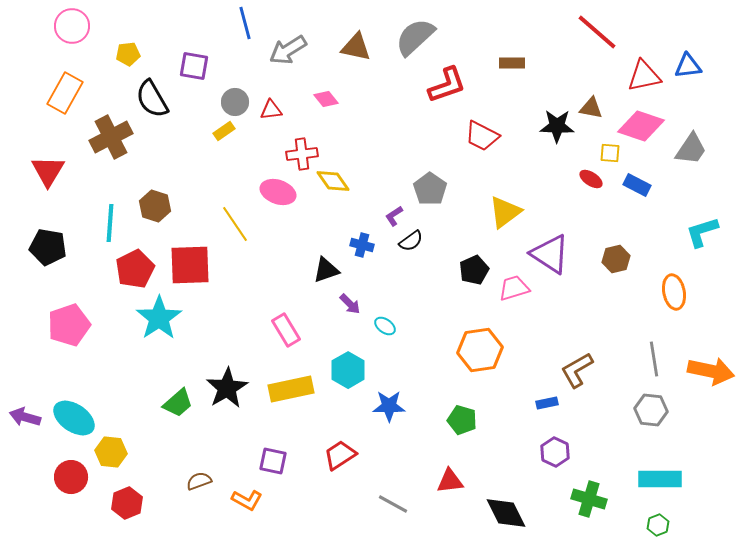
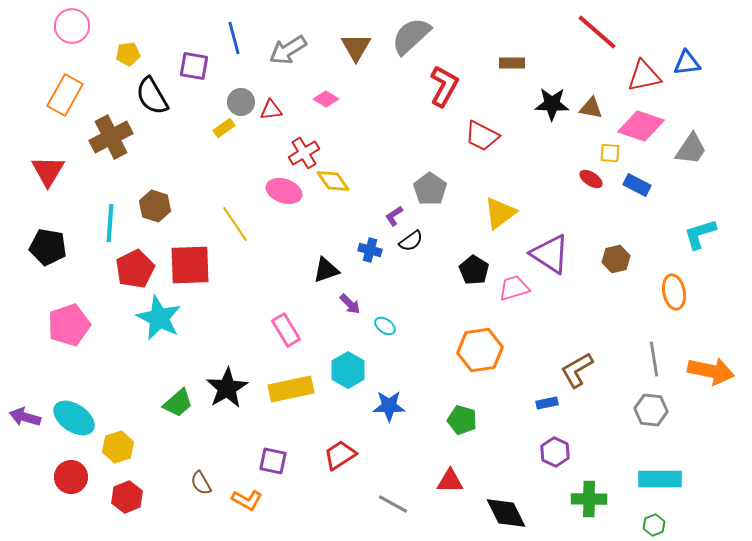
blue line at (245, 23): moved 11 px left, 15 px down
gray semicircle at (415, 37): moved 4 px left, 1 px up
brown triangle at (356, 47): rotated 48 degrees clockwise
blue triangle at (688, 66): moved 1 px left, 3 px up
red L-shape at (447, 85): moved 3 px left, 1 px down; rotated 42 degrees counterclockwise
orange rectangle at (65, 93): moved 2 px down
black semicircle at (152, 99): moved 3 px up
pink diamond at (326, 99): rotated 20 degrees counterclockwise
gray circle at (235, 102): moved 6 px right
black star at (557, 126): moved 5 px left, 22 px up
yellow rectangle at (224, 131): moved 3 px up
red cross at (302, 154): moved 2 px right, 1 px up; rotated 24 degrees counterclockwise
pink ellipse at (278, 192): moved 6 px right, 1 px up
yellow triangle at (505, 212): moved 5 px left, 1 px down
cyan L-shape at (702, 232): moved 2 px left, 2 px down
blue cross at (362, 245): moved 8 px right, 5 px down
black pentagon at (474, 270): rotated 16 degrees counterclockwise
cyan star at (159, 318): rotated 12 degrees counterclockwise
yellow hexagon at (111, 452): moved 7 px right, 5 px up; rotated 24 degrees counterclockwise
brown semicircle at (199, 481): moved 2 px right, 2 px down; rotated 100 degrees counterclockwise
red triangle at (450, 481): rotated 8 degrees clockwise
green cross at (589, 499): rotated 16 degrees counterclockwise
red hexagon at (127, 503): moved 6 px up
green hexagon at (658, 525): moved 4 px left
